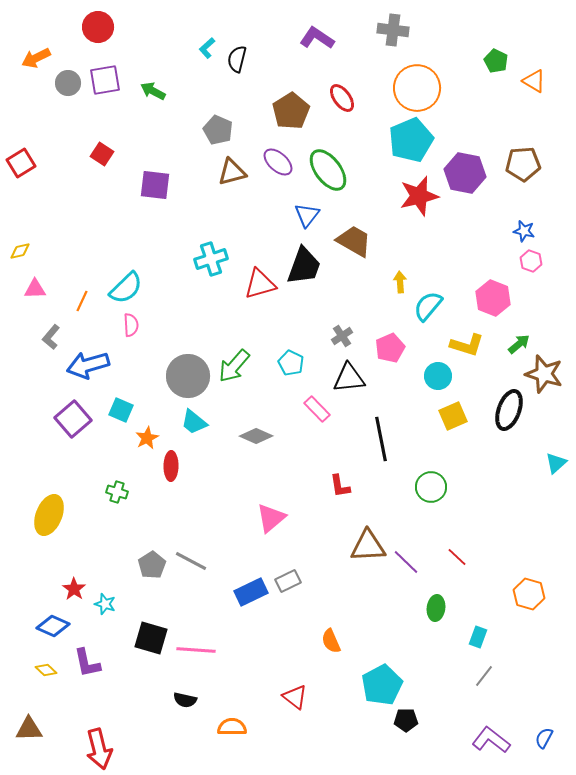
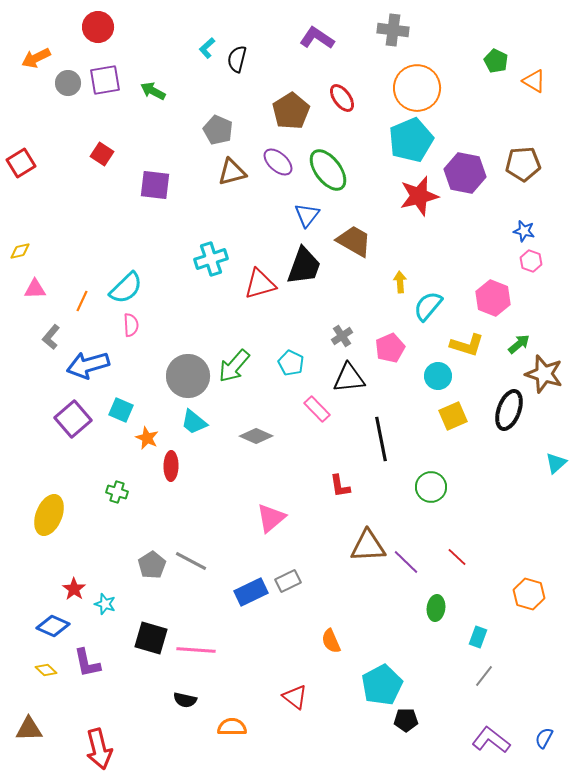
orange star at (147, 438): rotated 20 degrees counterclockwise
